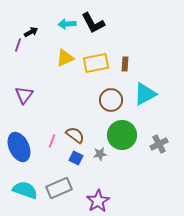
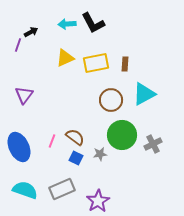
cyan triangle: moved 1 px left
brown semicircle: moved 2 px down
gray cross: moved 6 px left
gray rectangle: moved 3 px right, 1 px down
